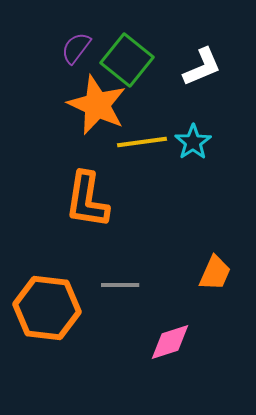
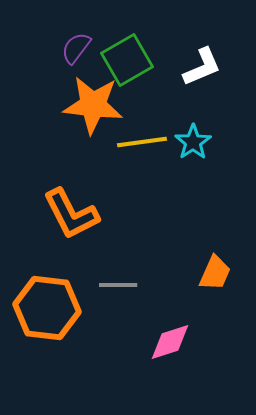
green square: rotated 21 degrees clockwise
orange star: moved 4 px left; rotated 18 degrees counterclockwise
orange L-shape: moved 16 px left, 14 px down; rotated 36 degrees counterclockwise
gray line: moved 2 px left
